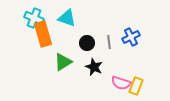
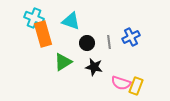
cyan triangle: moved 4 px right, 3 px down
black star: rotated 12 degrees counterclockwise
